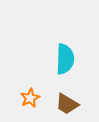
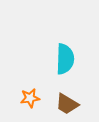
orange star: rotated 18 degrees clockwise
